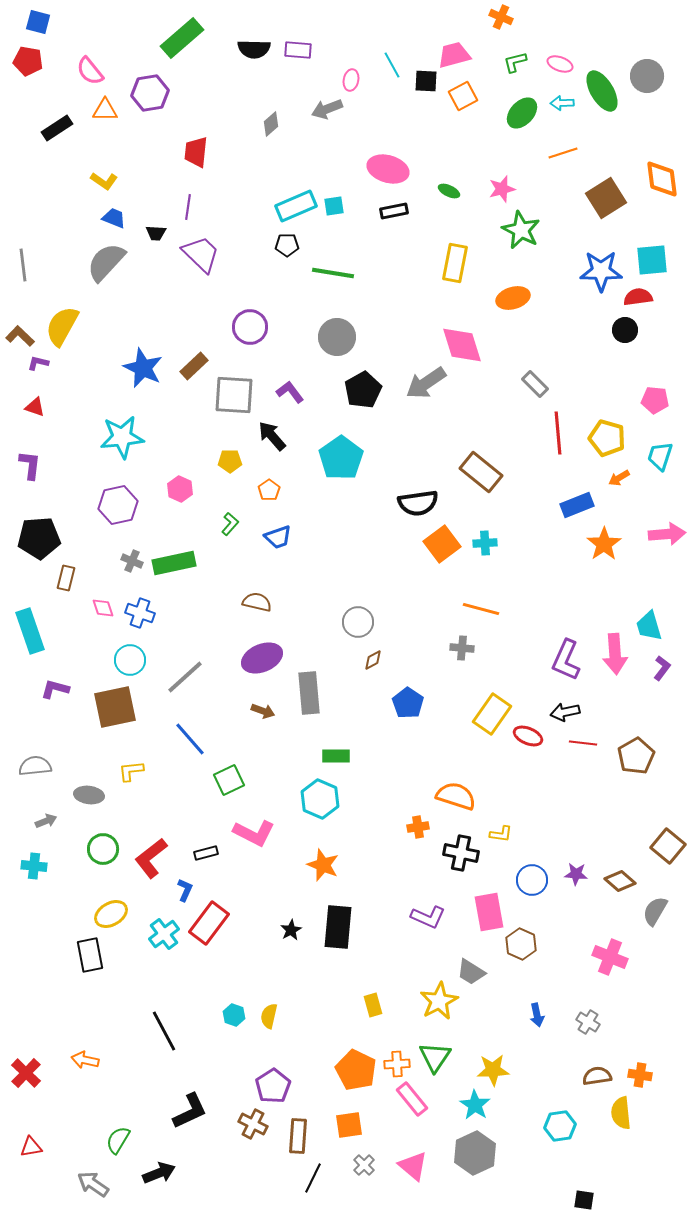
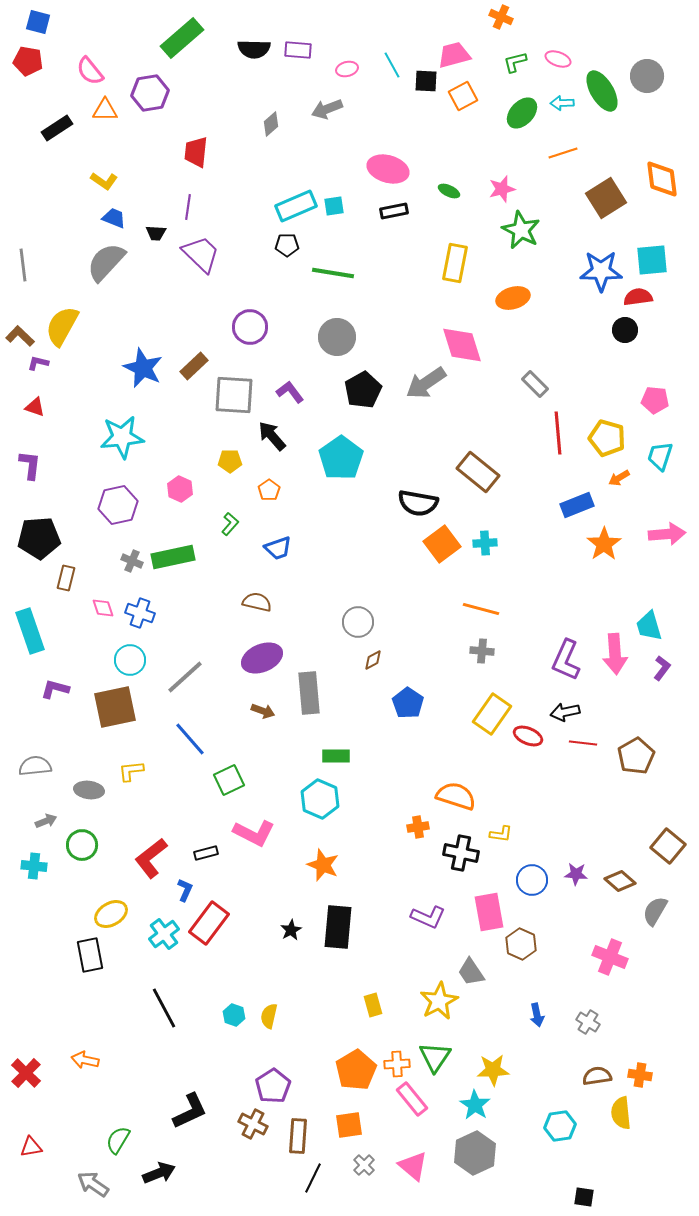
pink ellipse at (560, 64): moved 2 px left, 5 px up
pink ellipse at (351, 80): moved 4 px left, 11 px up; rotated 65 degrees clockwise
brown rectangle at (481, 472): moved 3 px left
black semicircle at (418, 503): rotated 18 degrees clockwise
blue trapezoid at (278, 537): moved 11 px down
green rectangle at (174, 563): moved 1 px left, 6 px up
gray cross at (462, 648): moved 20 px right, 3 px down
gray ellipse at (89, 795): moved 5 px up
green circle at (103, 849): moved 21 px left, 4 px up
gray trapezoid at (471, 972): rotated 24 degrees clockwise
black line at (164, 1031): moved 23 px up
orange pentagon at (356, 1070): rotated 15 degrees clockwise
black square at (584, 1200): moved 3 px up
